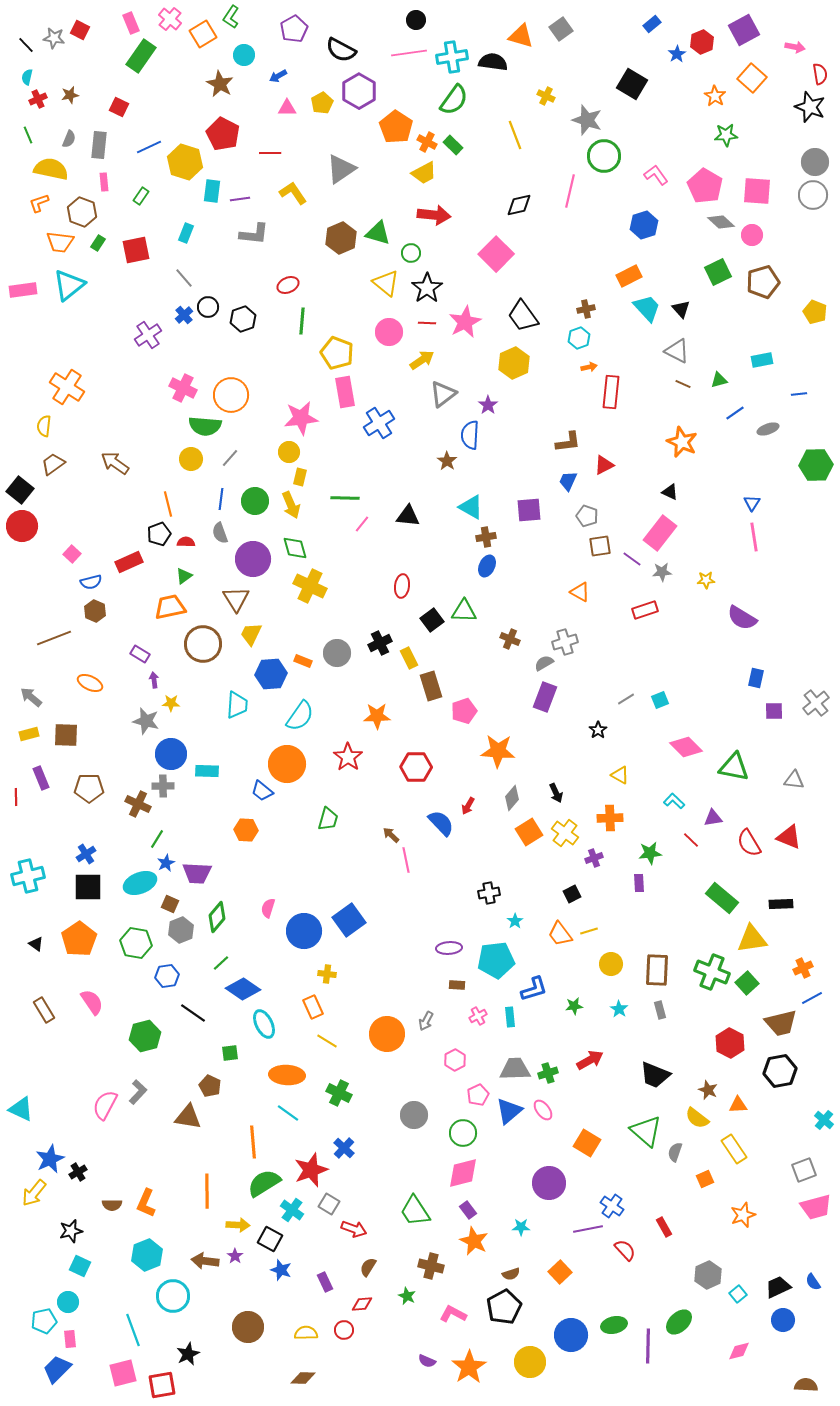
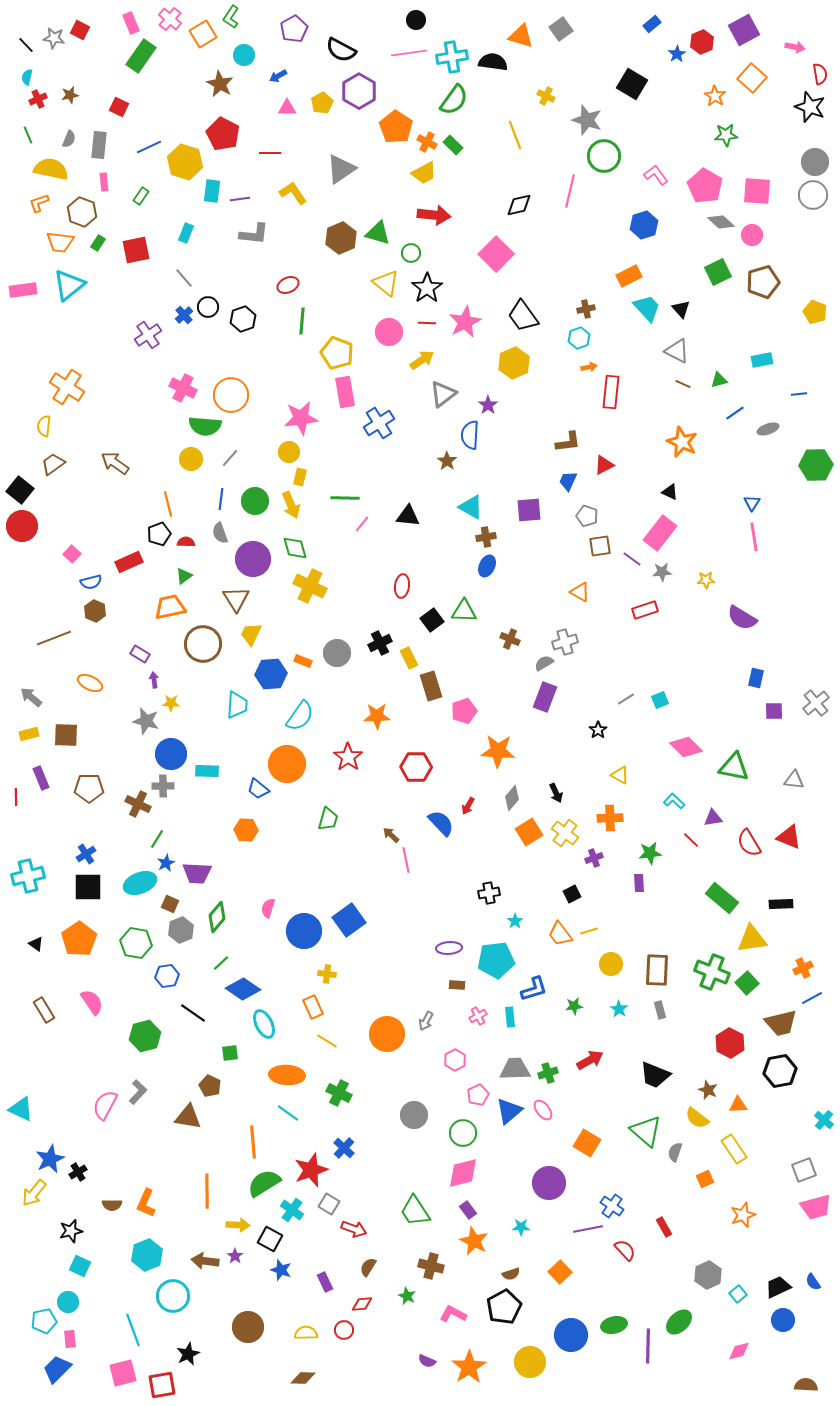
blue trapezoid at (262, 791): moved 4 px left, 2 px up
